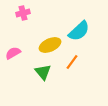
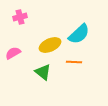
pink cross: moved 3 px left, 4 px down
cyan semicircle: moved 3 px down
orange line: moved 2 px right; rotated 56 degrees clockwise
green triangle: rotated 12 degrees counterclockwise
